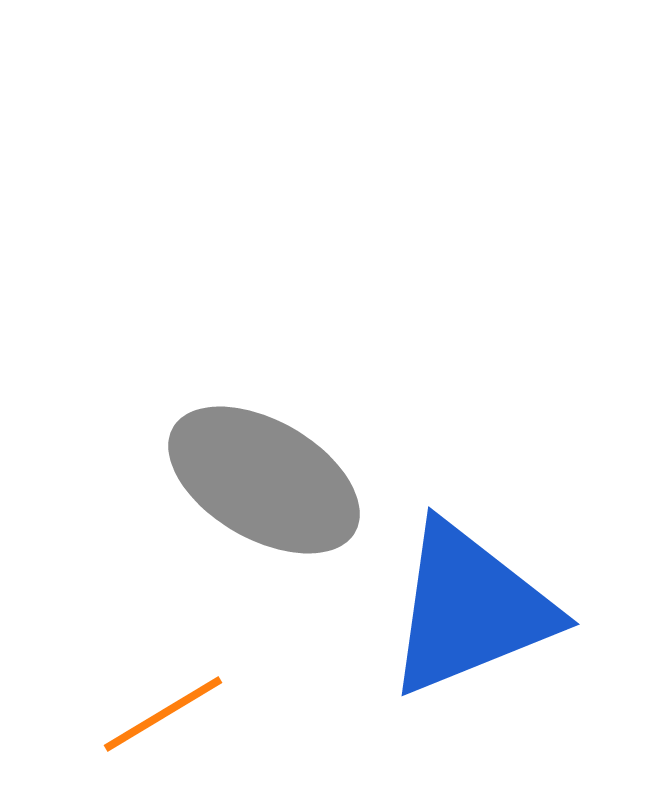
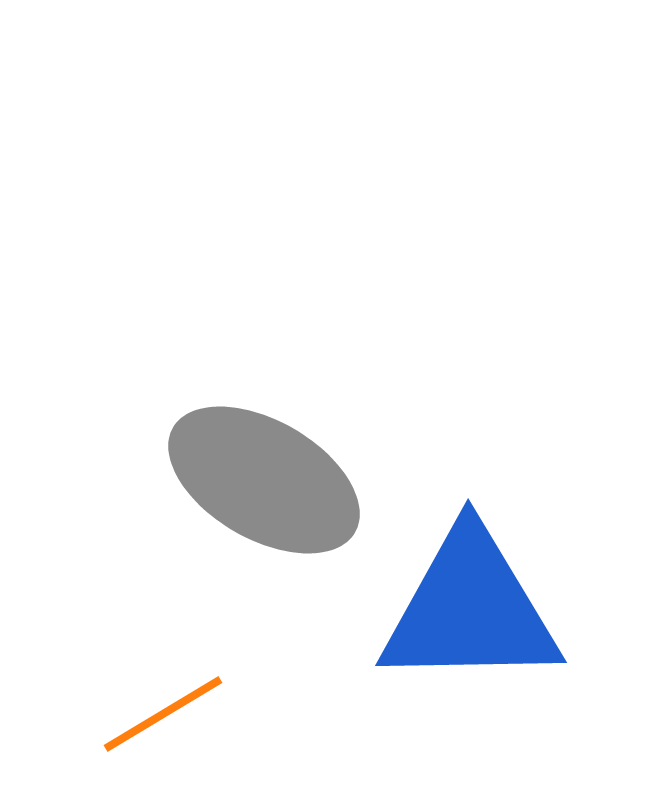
blue triangle: rotated 21 degrees clockwise
